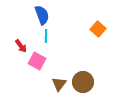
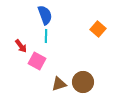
blue semicircle: moved 3 px right
brown triangle: rotated 35 degrees clockwise
